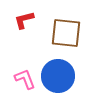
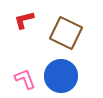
brown square: rotated 20 degrees clockwise
blue circle: moved 3 px right
